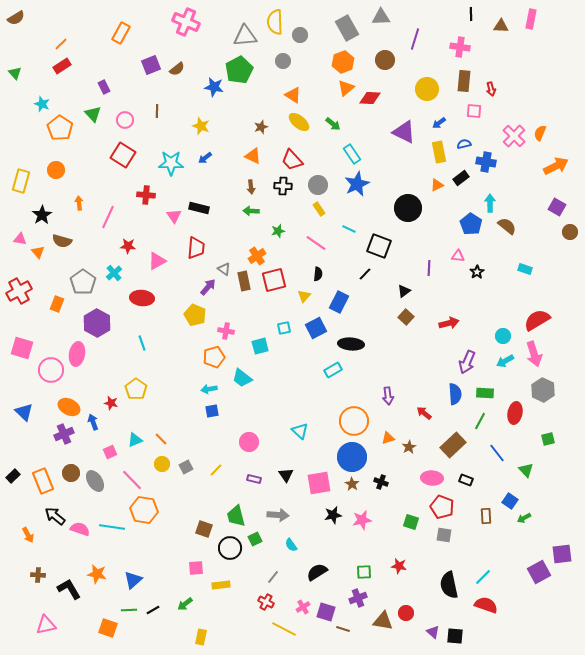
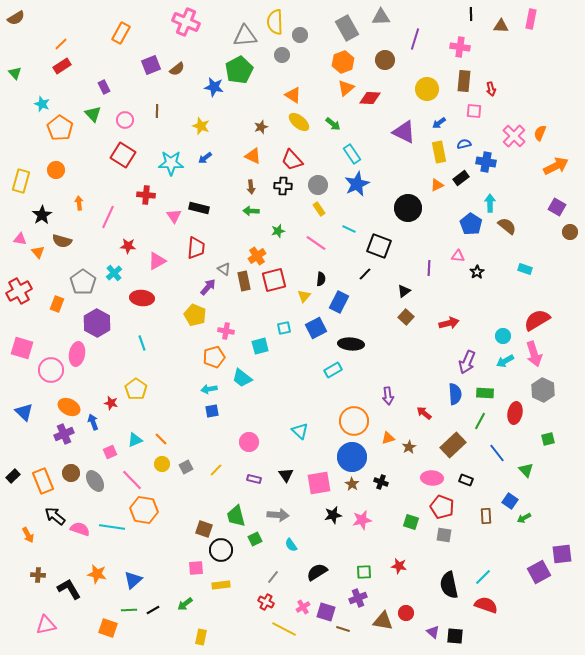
gray circle at (283, 61): moved 1 px left, 6 px up
black semicircle at (318, 274): moved 3 px right, 5 px down
black circle at (230, 548): moved 9 px left, 2 px down
